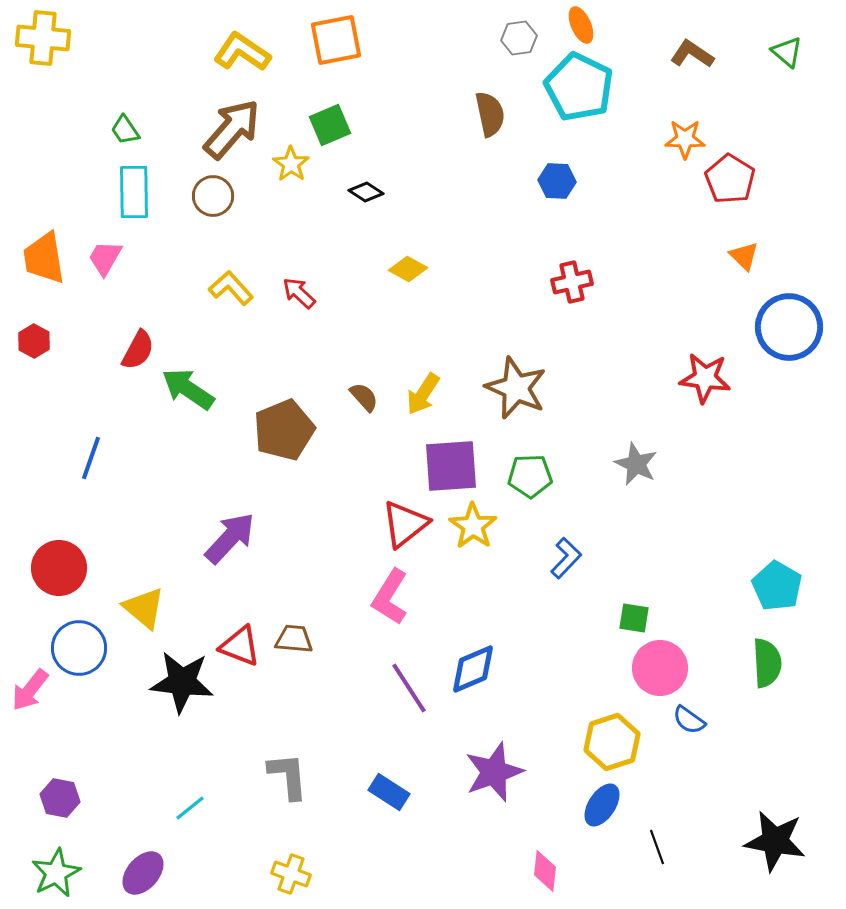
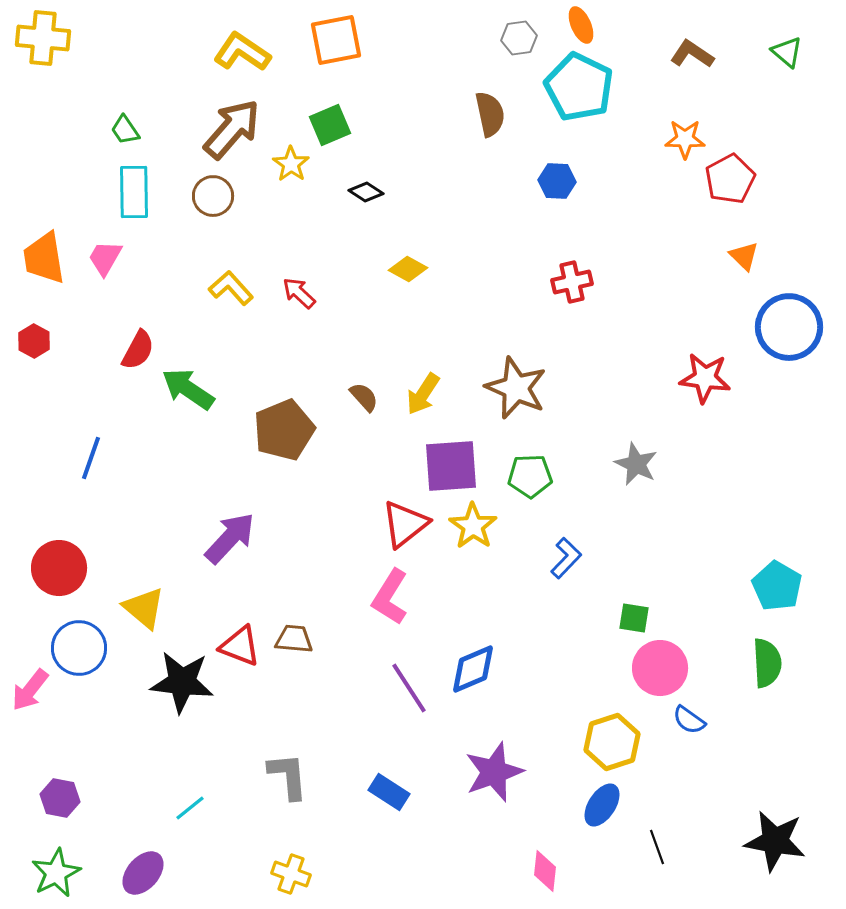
red pentagon at (730, 179): rotated 12 degrees clockwise
